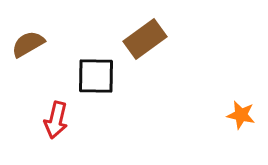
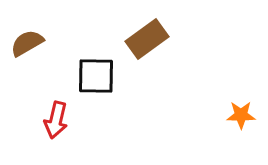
brown rectangle: moved 2 px right
brown semicircle: moved 1 px left, 1 px up
orange star: rotated 12 degrees counterclockwise
